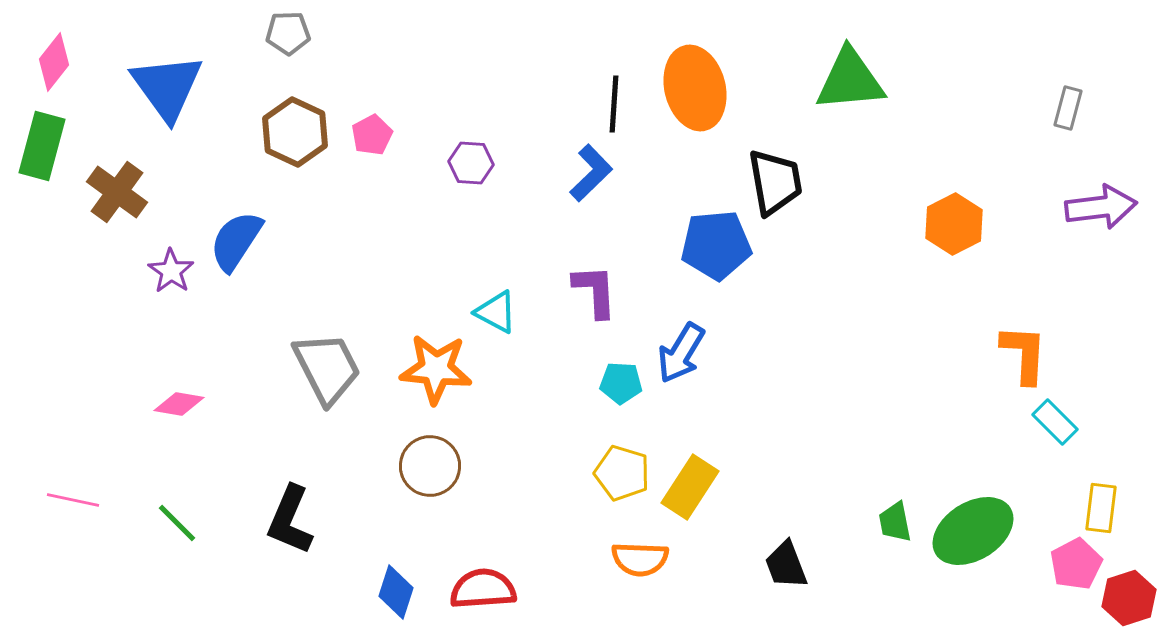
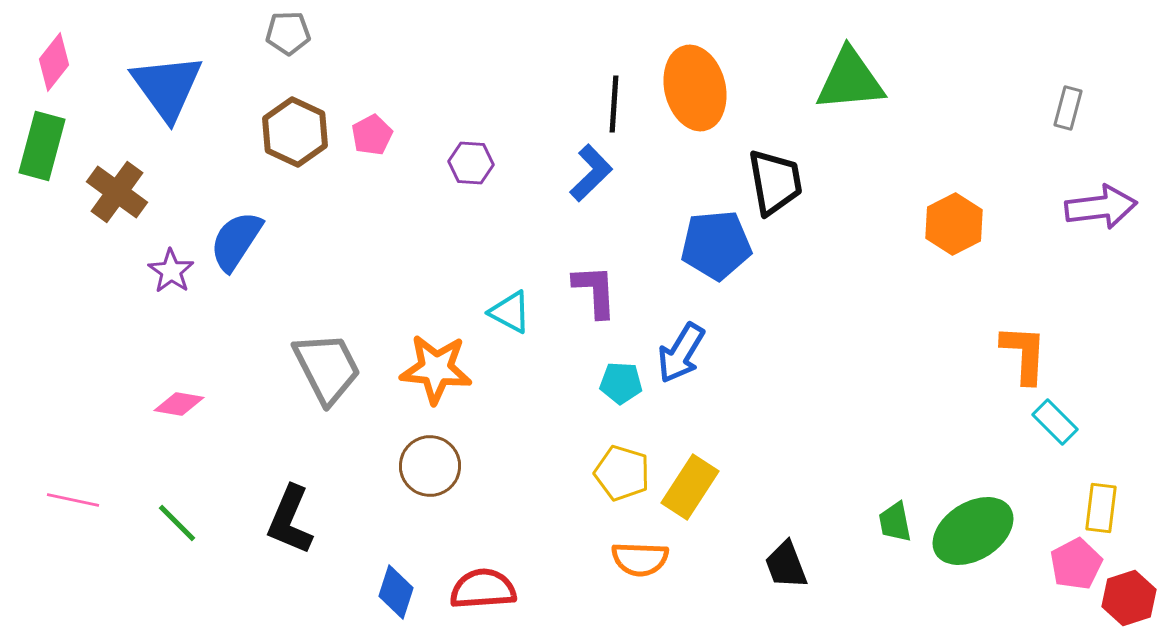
cyan triangle at (496, 312): moved 14 px right
